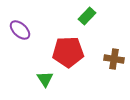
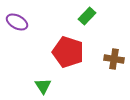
purple ellipse: moved 3 px left, 8 px up; rotated 15 degrees counterclockwise
red pentagon: rotated 20 degrees clockwise
green triangle: moved 2 px left, 7 px down
